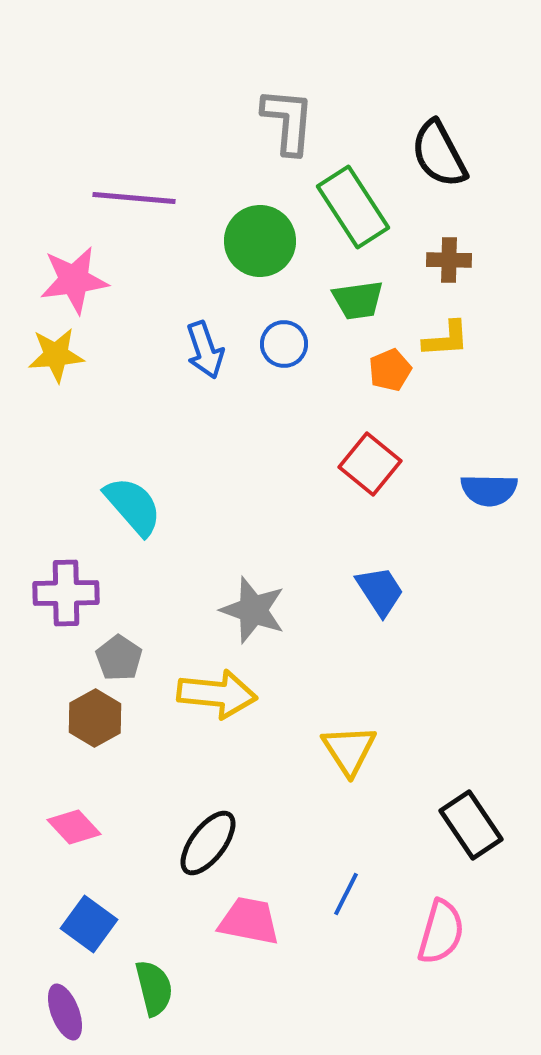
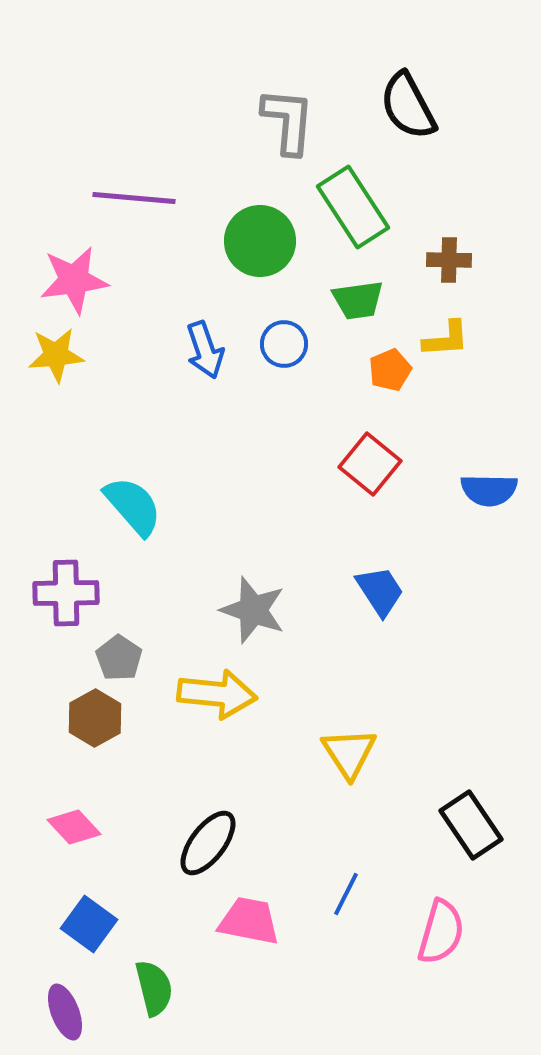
black semicircle: moved 31 px left, 48 px up
yellow triangle: moved 3 px down
